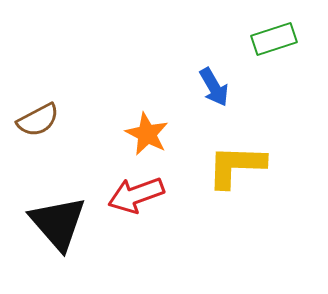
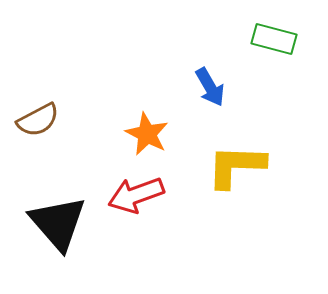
green rectangle: rotated 33 degrees clockwise
blue arrow: moved 4 px left
